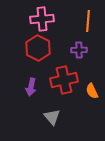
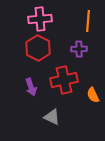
pink cross: moved 2 px left
purple cross: moved 1 px up
purple arrow: rotated 30 degrees counterclockwise
orange semicircle: moved 1 px right, 4 px down
gray triangle: rotated 24 degrees counterclockwise
